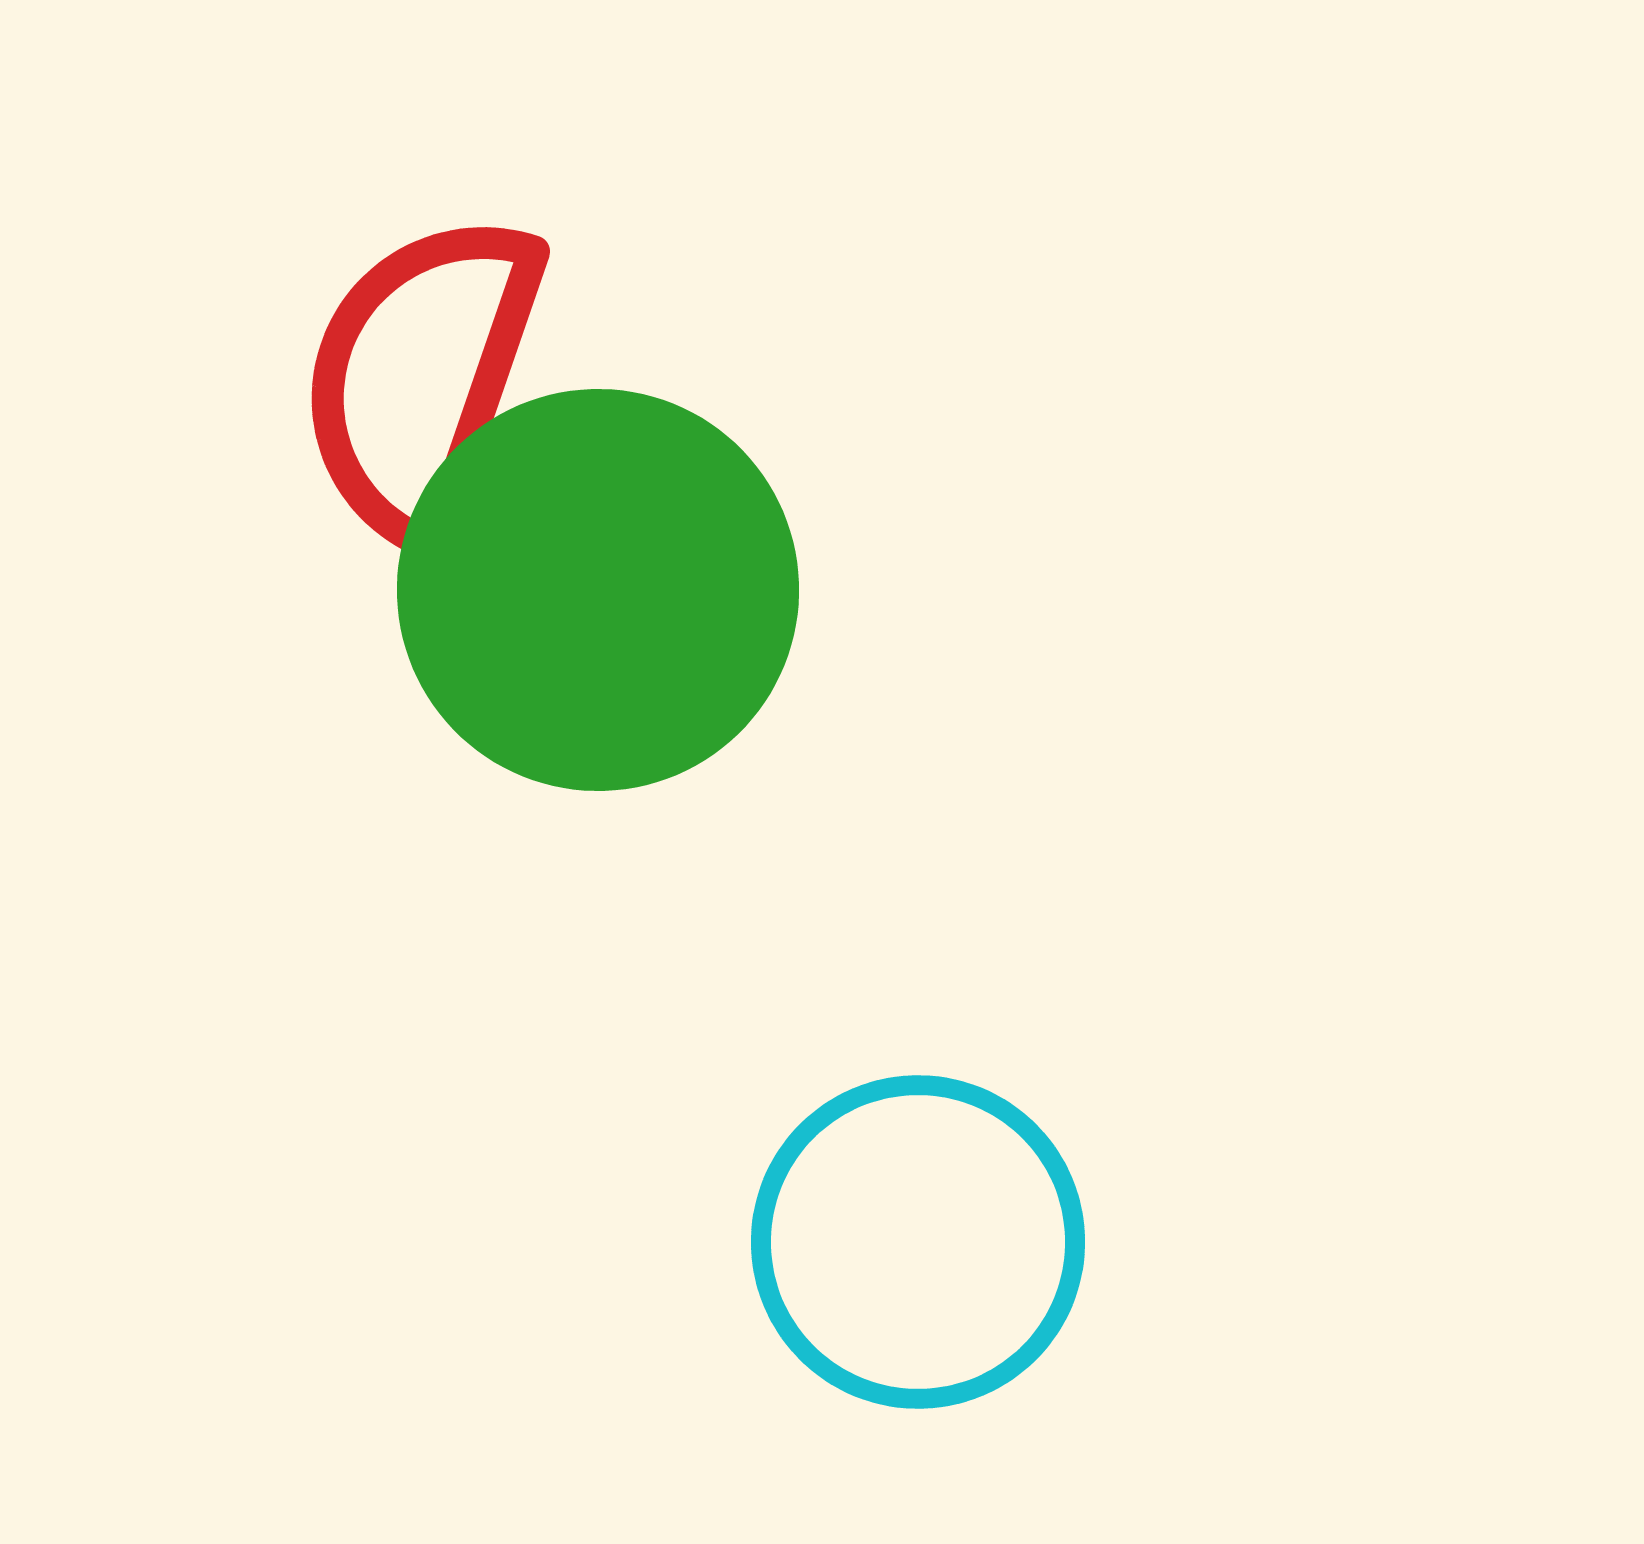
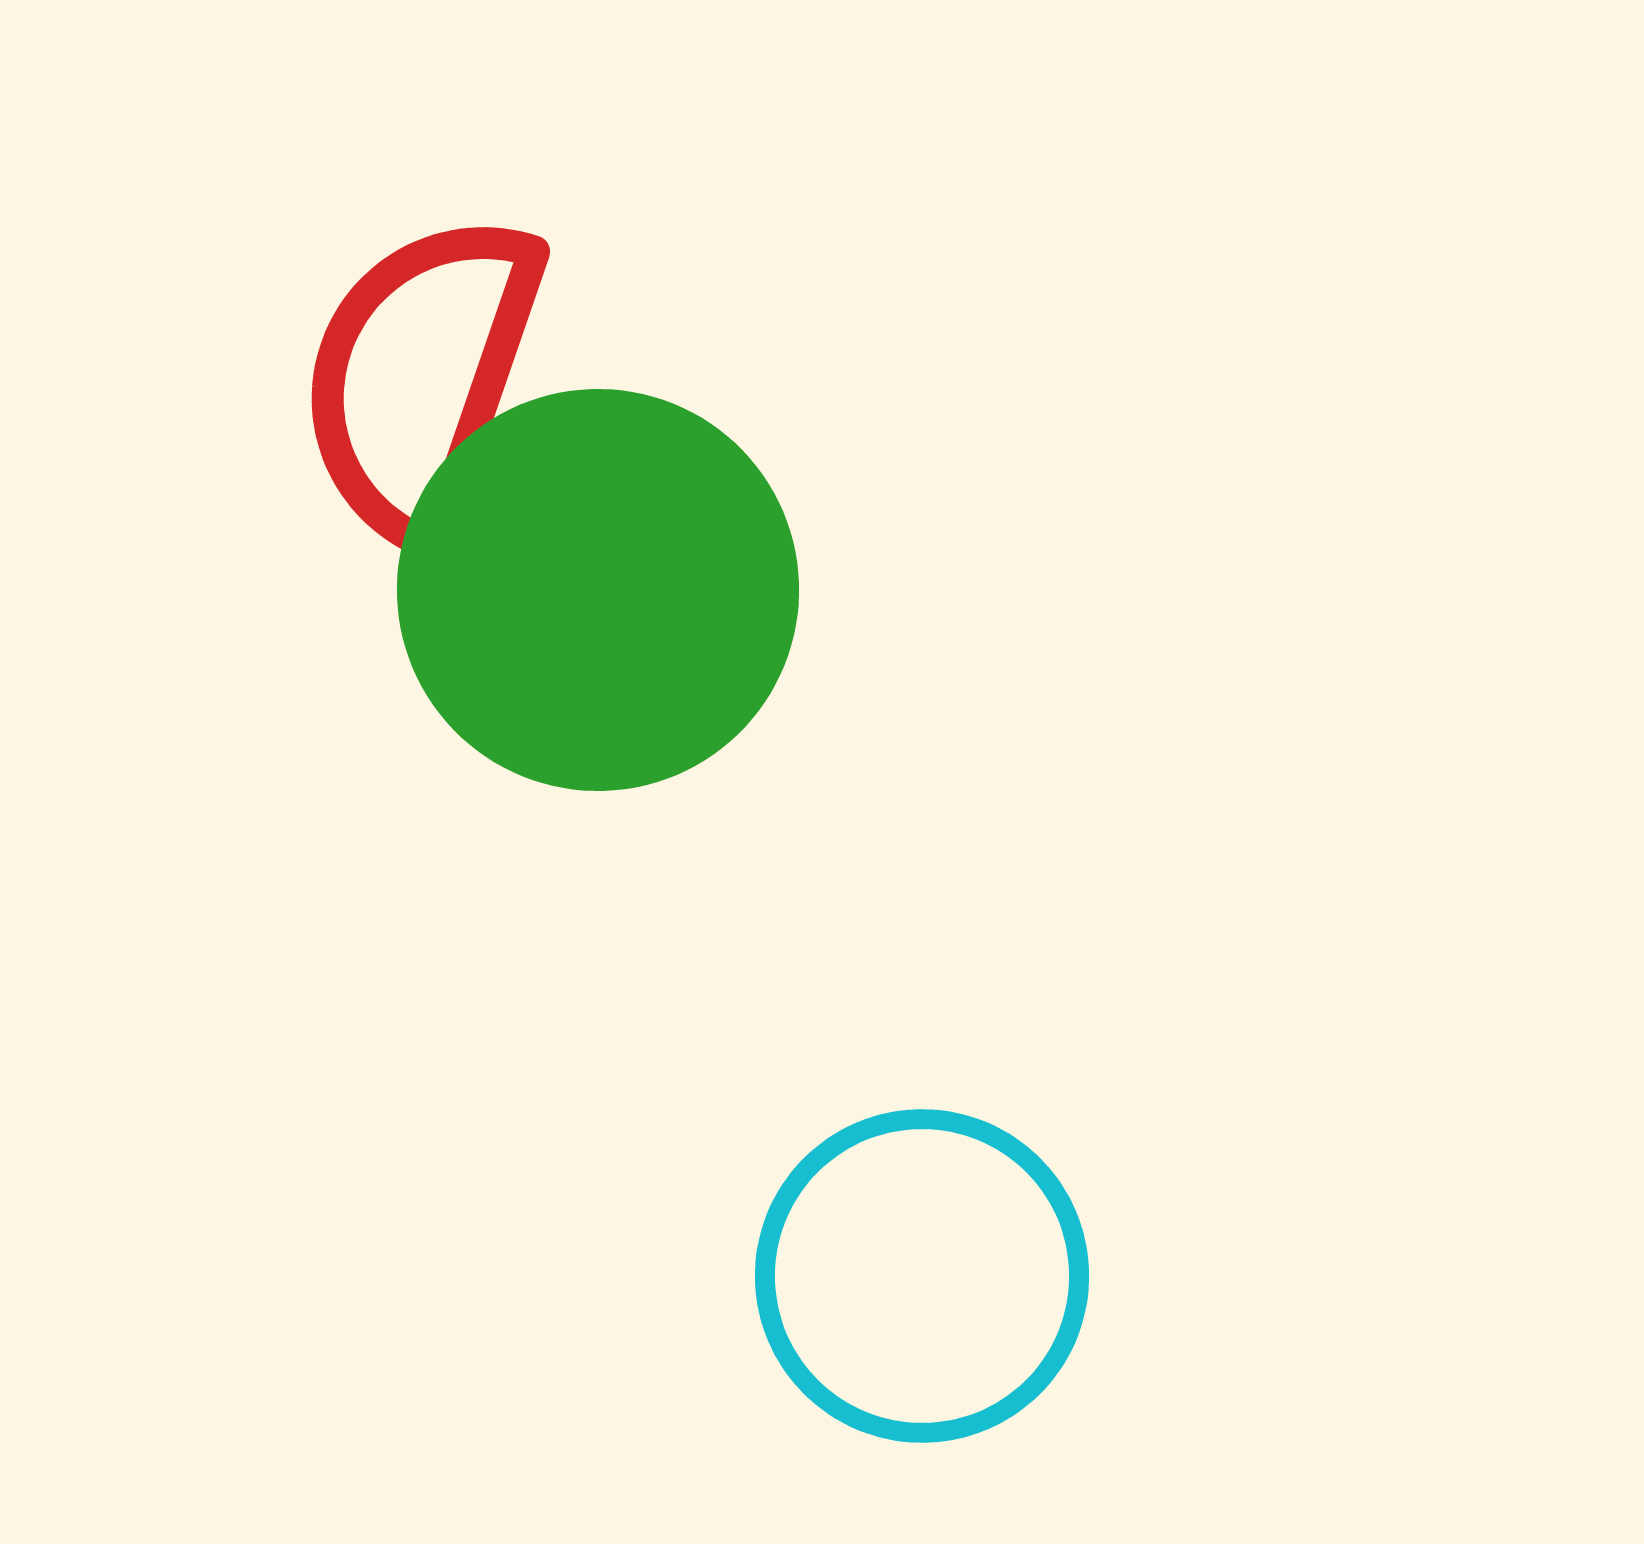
cyan circle: moved 4 px right, 34 px down
